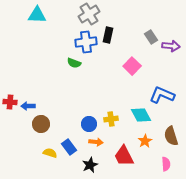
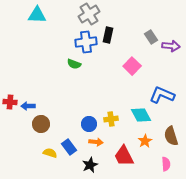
green semicircle: moved 1 px down
